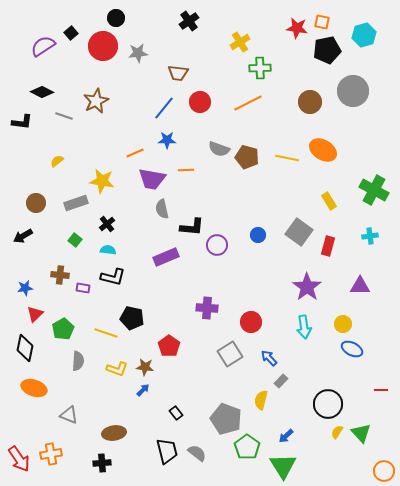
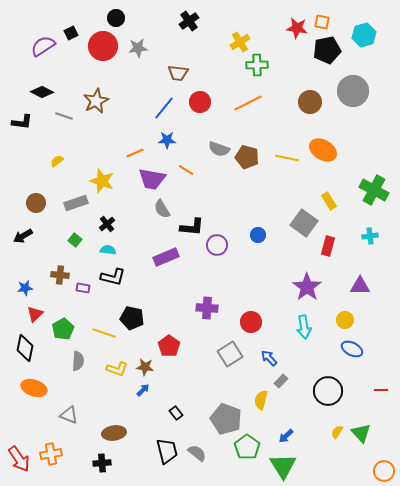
black square at (71, 33): rotated 16 degrees clockwise
gray star at (138, 53): moved 5 px up
green cross at (260, 68): moved 3 px left, 3 px up
orange line at (186, 170): rotated 35 degrees clockwise
yellow star at (102, 181): rotated 10 degrees clockwise
gray semicircle at (162, 209): rotated 18 degrees counterclockwise
gray square at (299, 232): moved 5 px right, 9 px up
yellow circle at (343, 324): moved 2 px right, 4 px up
yellow line at (106, 333): moved 2 px left
black circle at (328, 404): moved 13 px up
